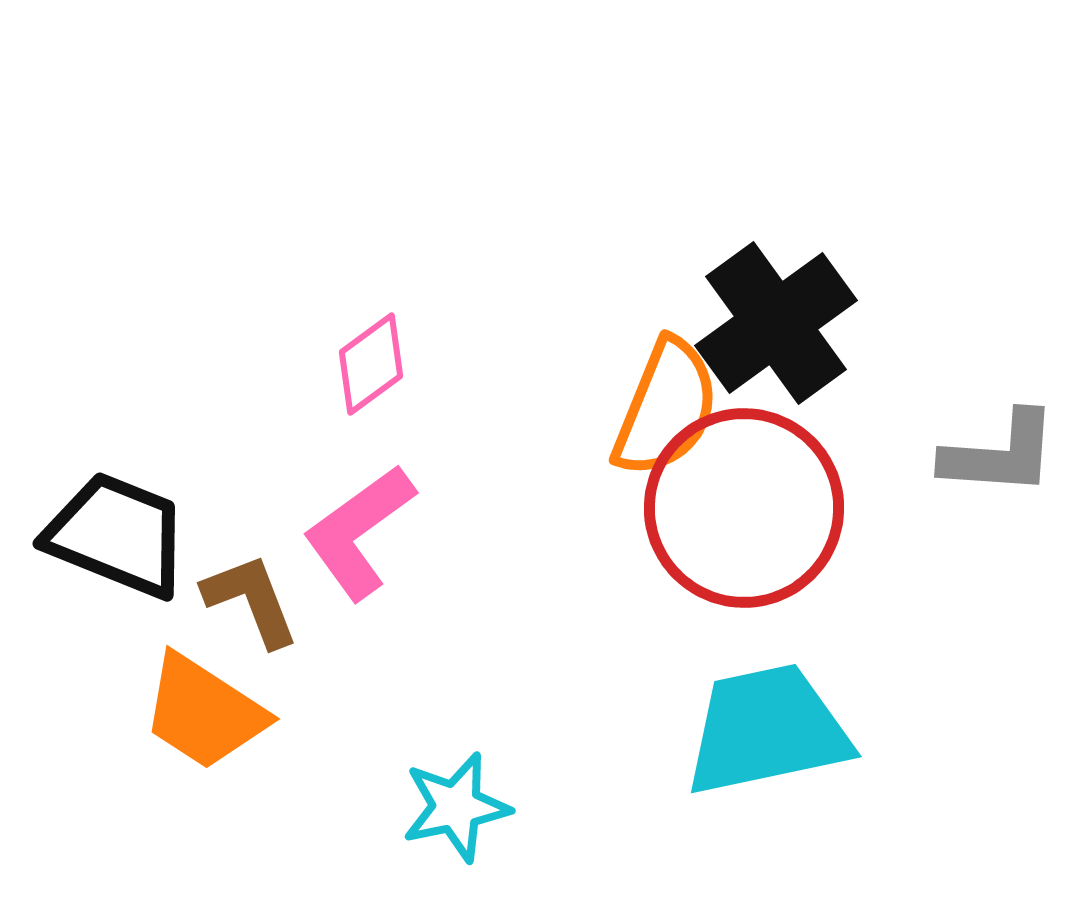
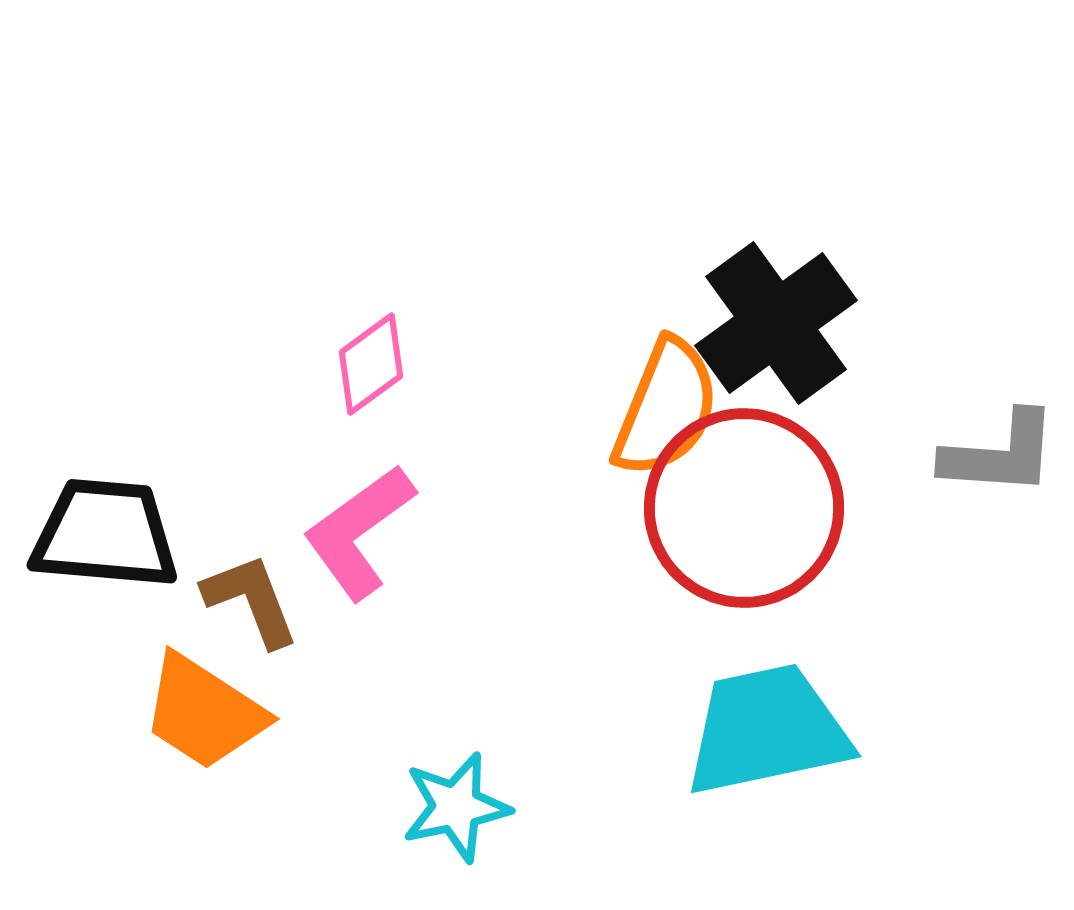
black trapezoid: moved 12 px left, 1 px up; rotated 17 degrees counterclockwise
